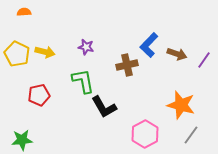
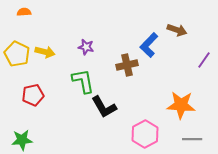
brown arrow: moved 24 px up
red pentagon: moved 6 px left
orange star: rotated 12 degrees counterclockwise
gray line: moved 1 px right, 4 px down; rotated 54 degrees clockwise
